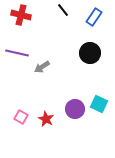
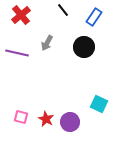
red cross: rotated 36 degrees clockwise
black circle: moved 6 px left, 6 px up
gray arrow: moved 5 px right, 24 px up; rotated 28 degrees counterclockwise
purple circle: moved 5 px left, 13 px down
pink square: rotated 16 degrees counterclockwise
